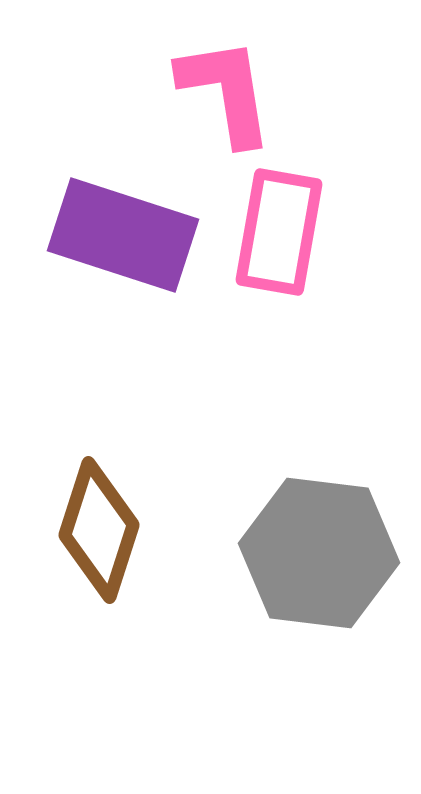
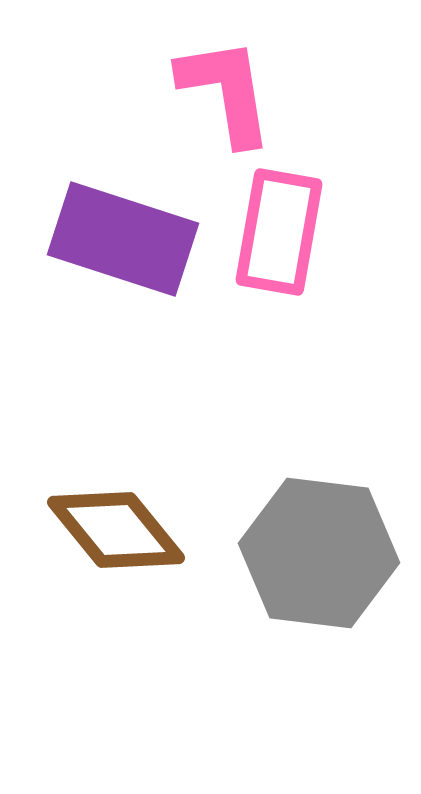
purple rectangle: moved 4 px down
brown diamond: moved 17 px right; rotated 57 degrees counterclockwise
